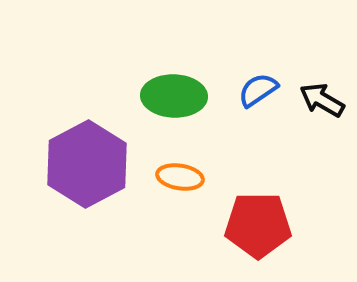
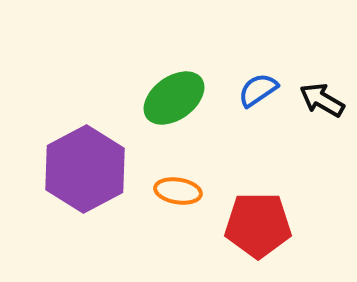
green ellipse: moved 2 px down; rotated 38 degrees counterclockwise
purple hexagon: moved 2 px left, 5 px down
orange ellipse: moved 2 px left, 14 px down
